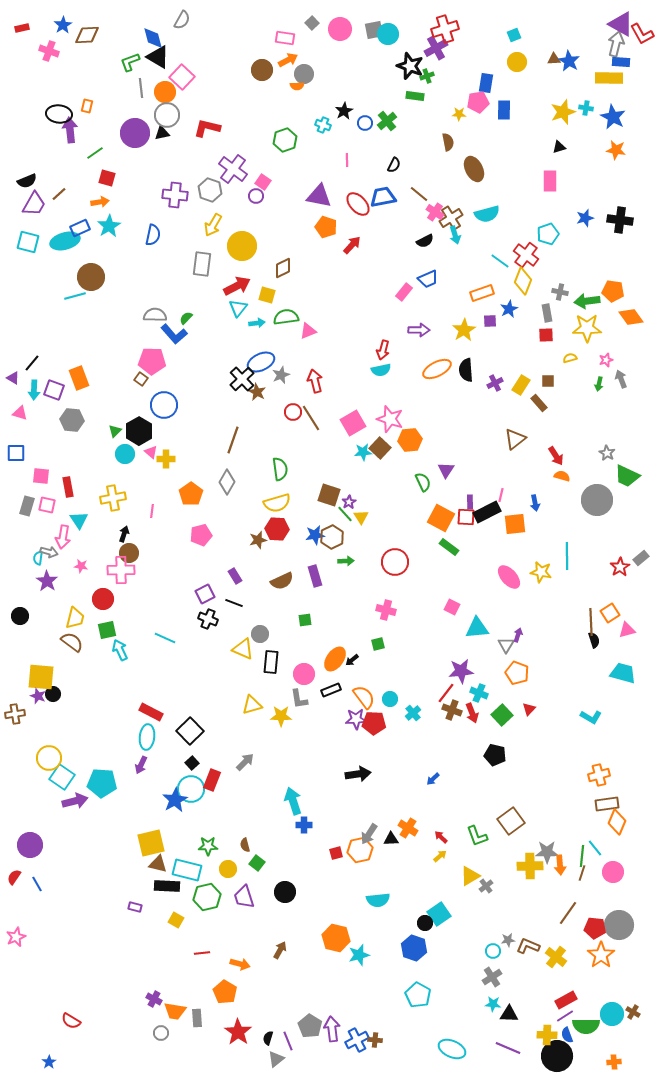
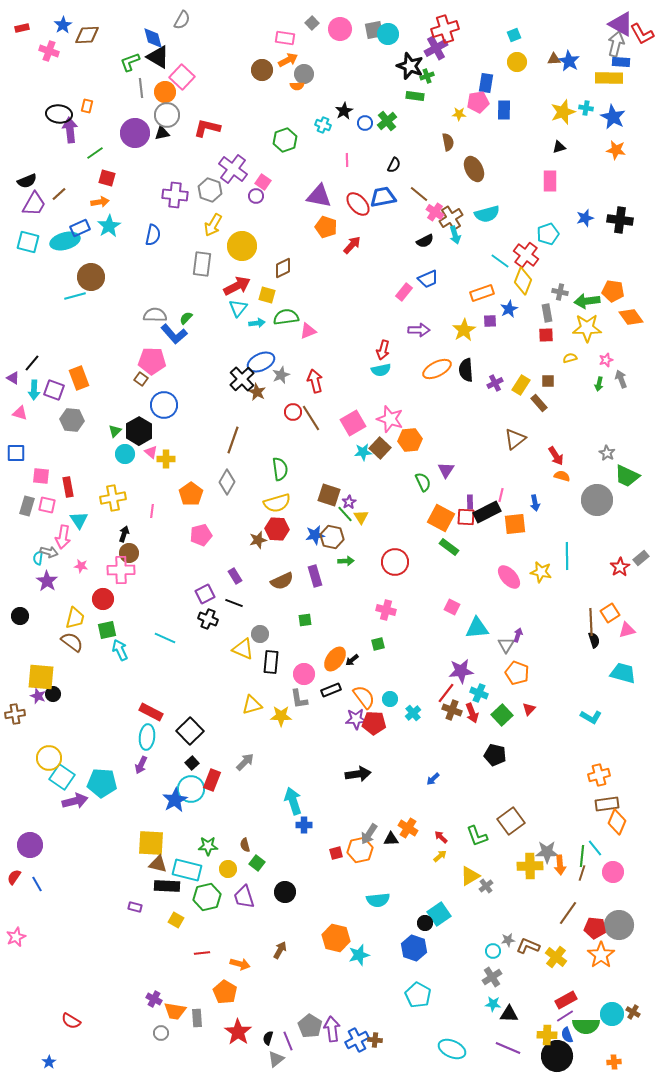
brown hexagon at (332, 537): rotated 20 degrees counterclockwise
yellow square at (151, 843): rotated 16 degrees clockwise
